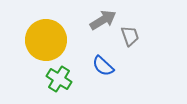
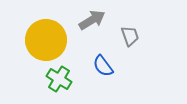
gray arrow: moved 11 px left
blue semicircle: rotated 10 degrees clockwise
